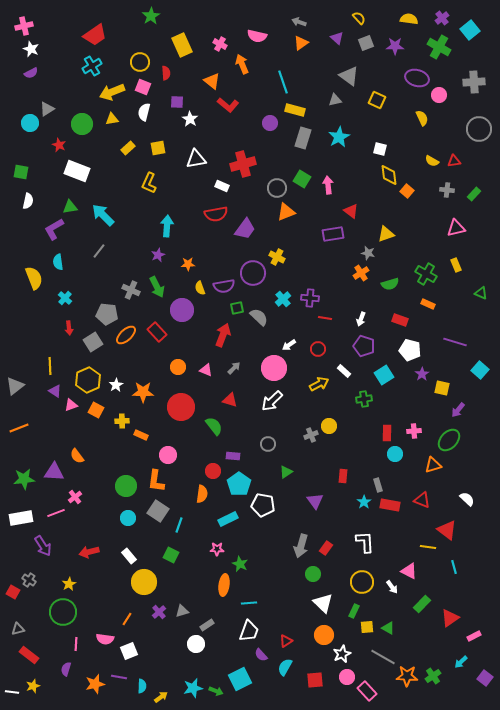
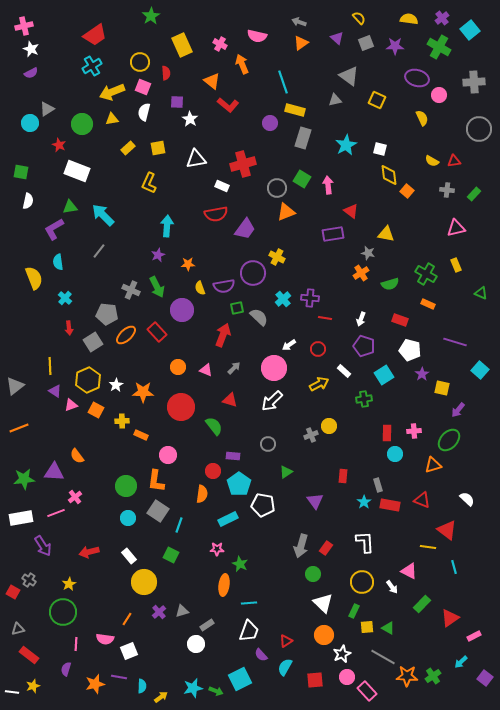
cyan star at (339, 137): moved 7 px right, 8 px down
yellow triangle at (386, 234): rotated 30 degrees clockwise
